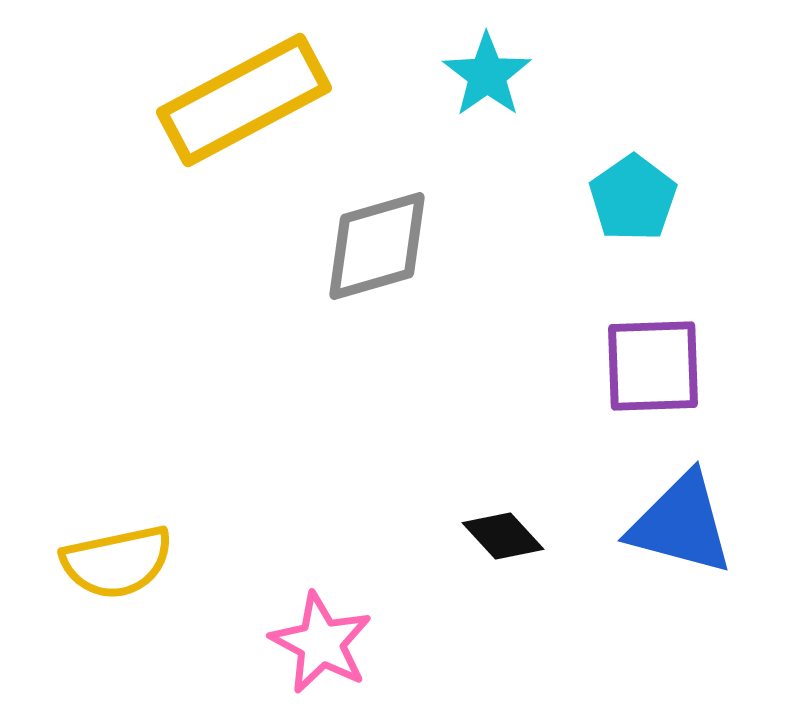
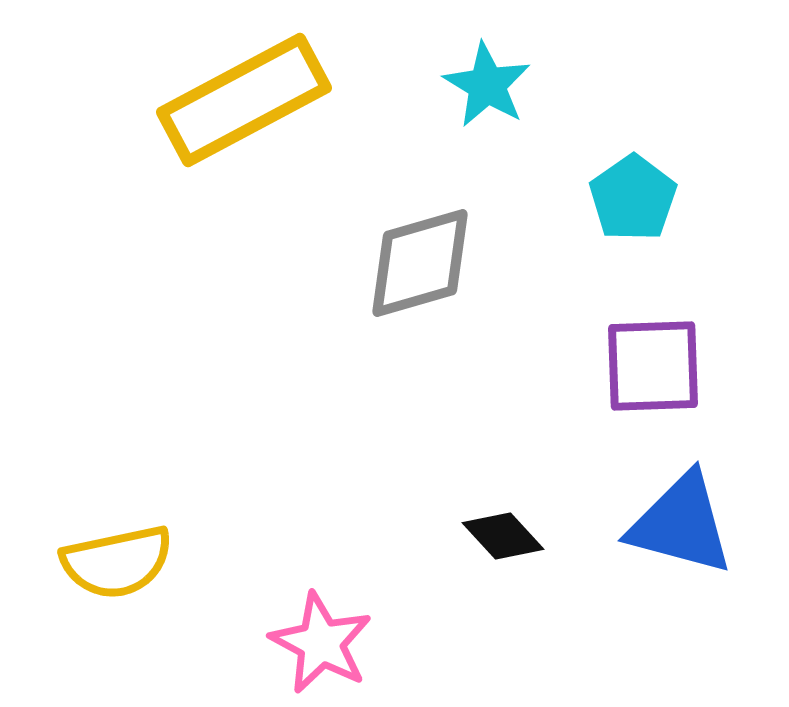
cyan star: moved 10 px down; rotated 6 degrees counterclockwise
gray diamond: moved 43 px right, 17 px down
